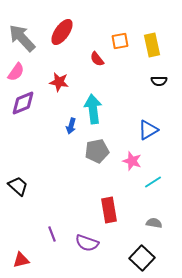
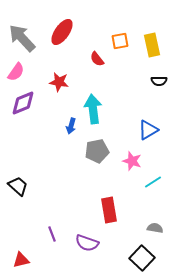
gray semicircle: moved 1 px right, 5 px down
